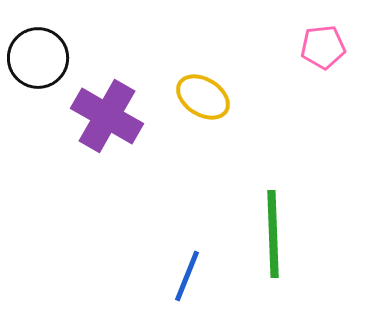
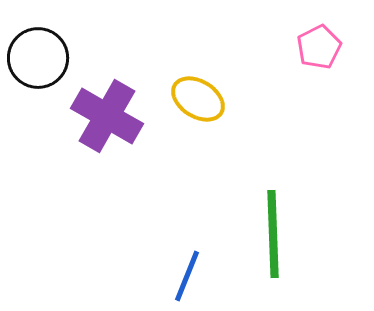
pink pentagon: moved 4 px left; rotated 21 degrees counterclockwise
yellow ellipse: moved 5 px left, 2 px down
